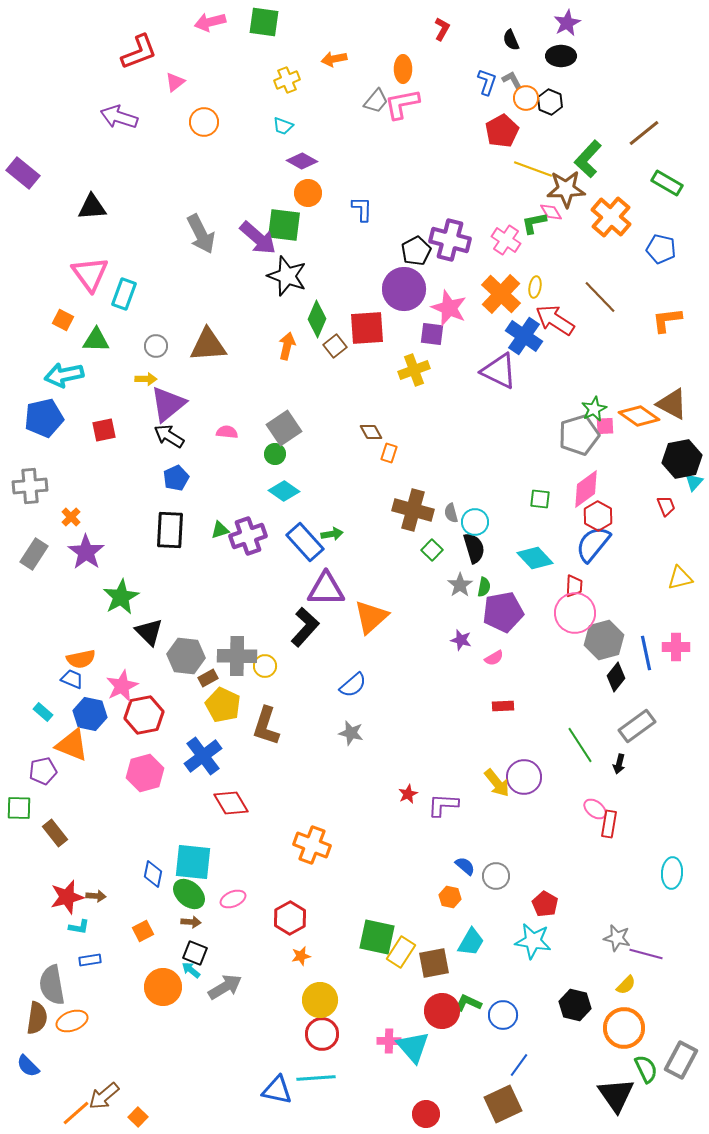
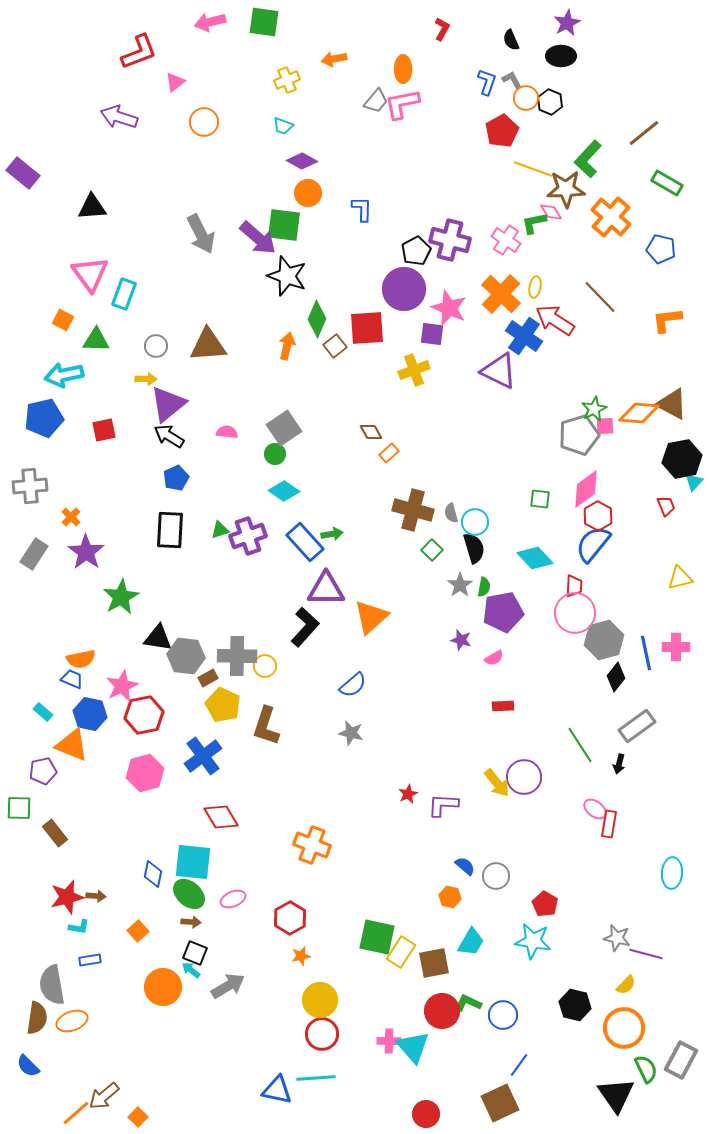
orange diamond at (639, 416): moved 3 px up; rotated 30 degrees counterclockwise
orange rectangle at (389, 453): rotated 30 degrees clockwise
black triangle at (149, 632): moved 9 px right, 6 px down; rotated 36 degrees counterclockwise
red diamond at (231, 803): moved 10 px left, 14 px down
orange square at (143, 931): moved 5 px left; rotated 15 degrees counterclockwise
gray arrow at (225, 987): moved 3 px right, 1 px up
brown square at (503, 1104): moved 3 px left, 1 px up
